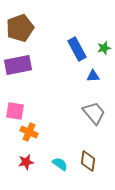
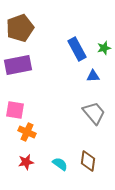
pink square: moved 1 px up
orange cross: moved 2 px left
